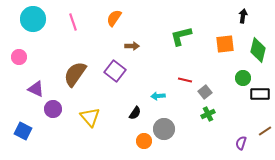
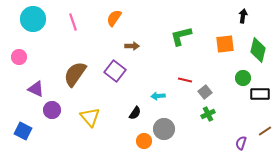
purple circle: moved 1 px left, 1 px down
